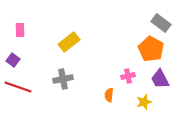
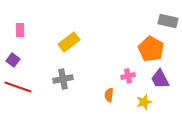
gray rectangle: moved 7 px right, 2 px up; rotated 24 degrees counterclockwise
